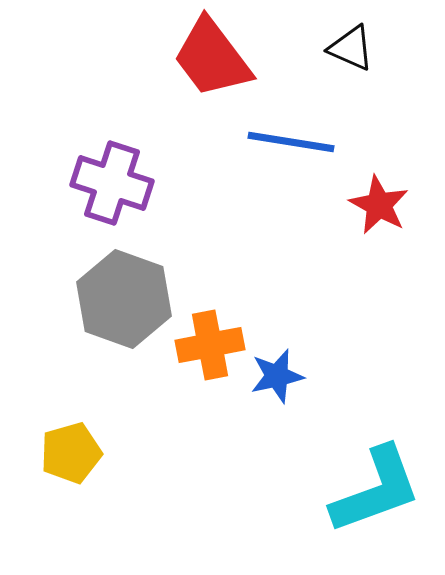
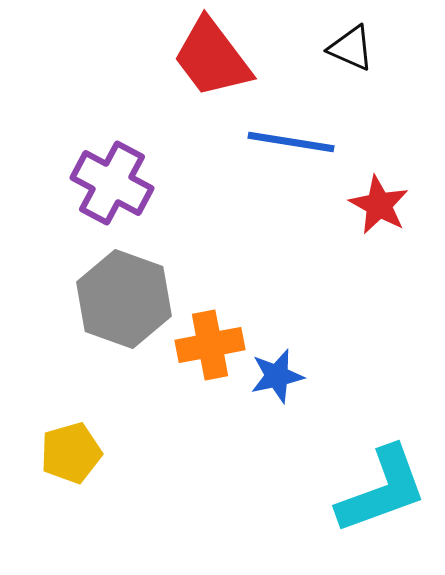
purple cross: rotated 10 degrees clockwise
cyan L-shape: moved 6 px right
